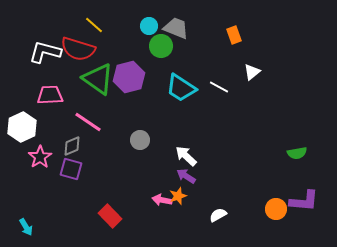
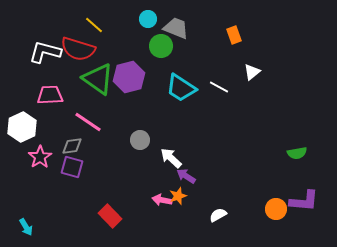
cyan circle: moved 1 px left, 7 px up
gray diamond: rotated 15 degrees clockwise
white arrow: moved 15 px left, 2 px down
purple square: moved 1 px right, 2 px up
